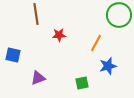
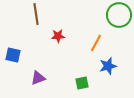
red star: moved 1 px left, 1 px down
